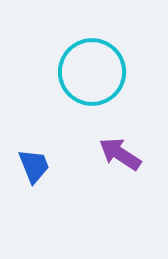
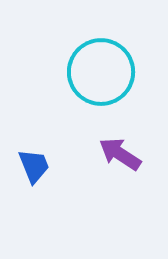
cyan circle: moved 9 px right
